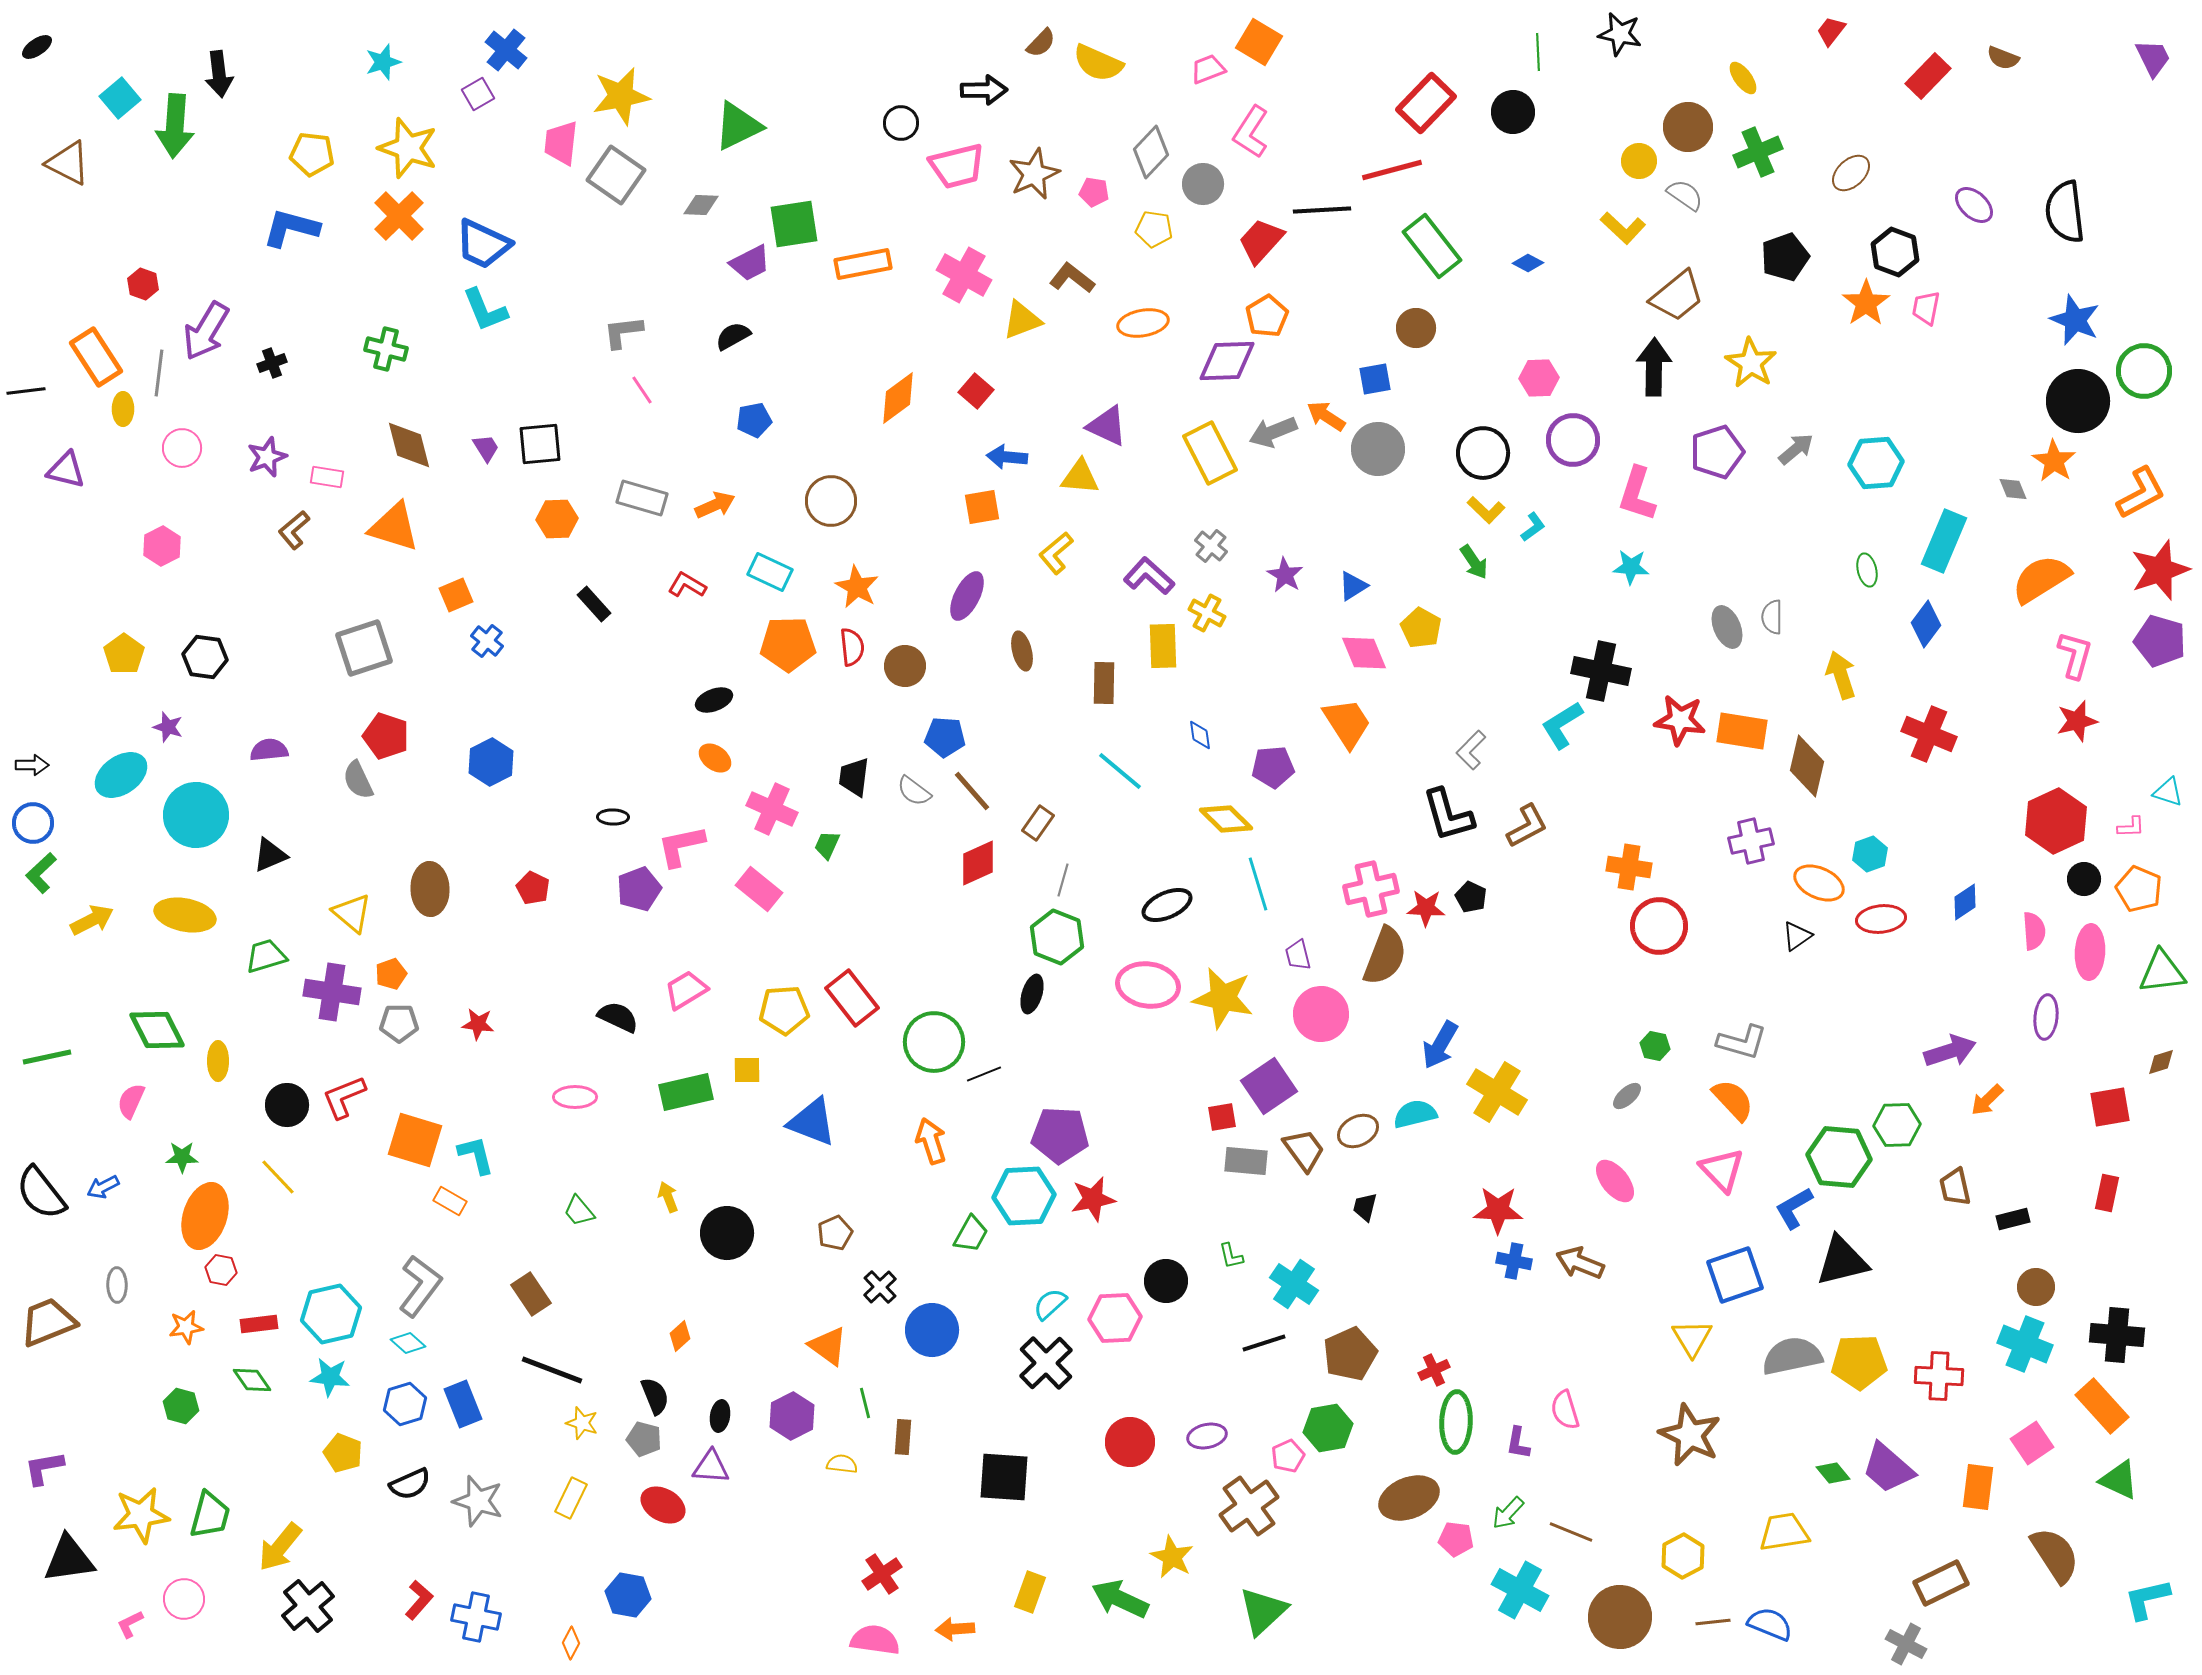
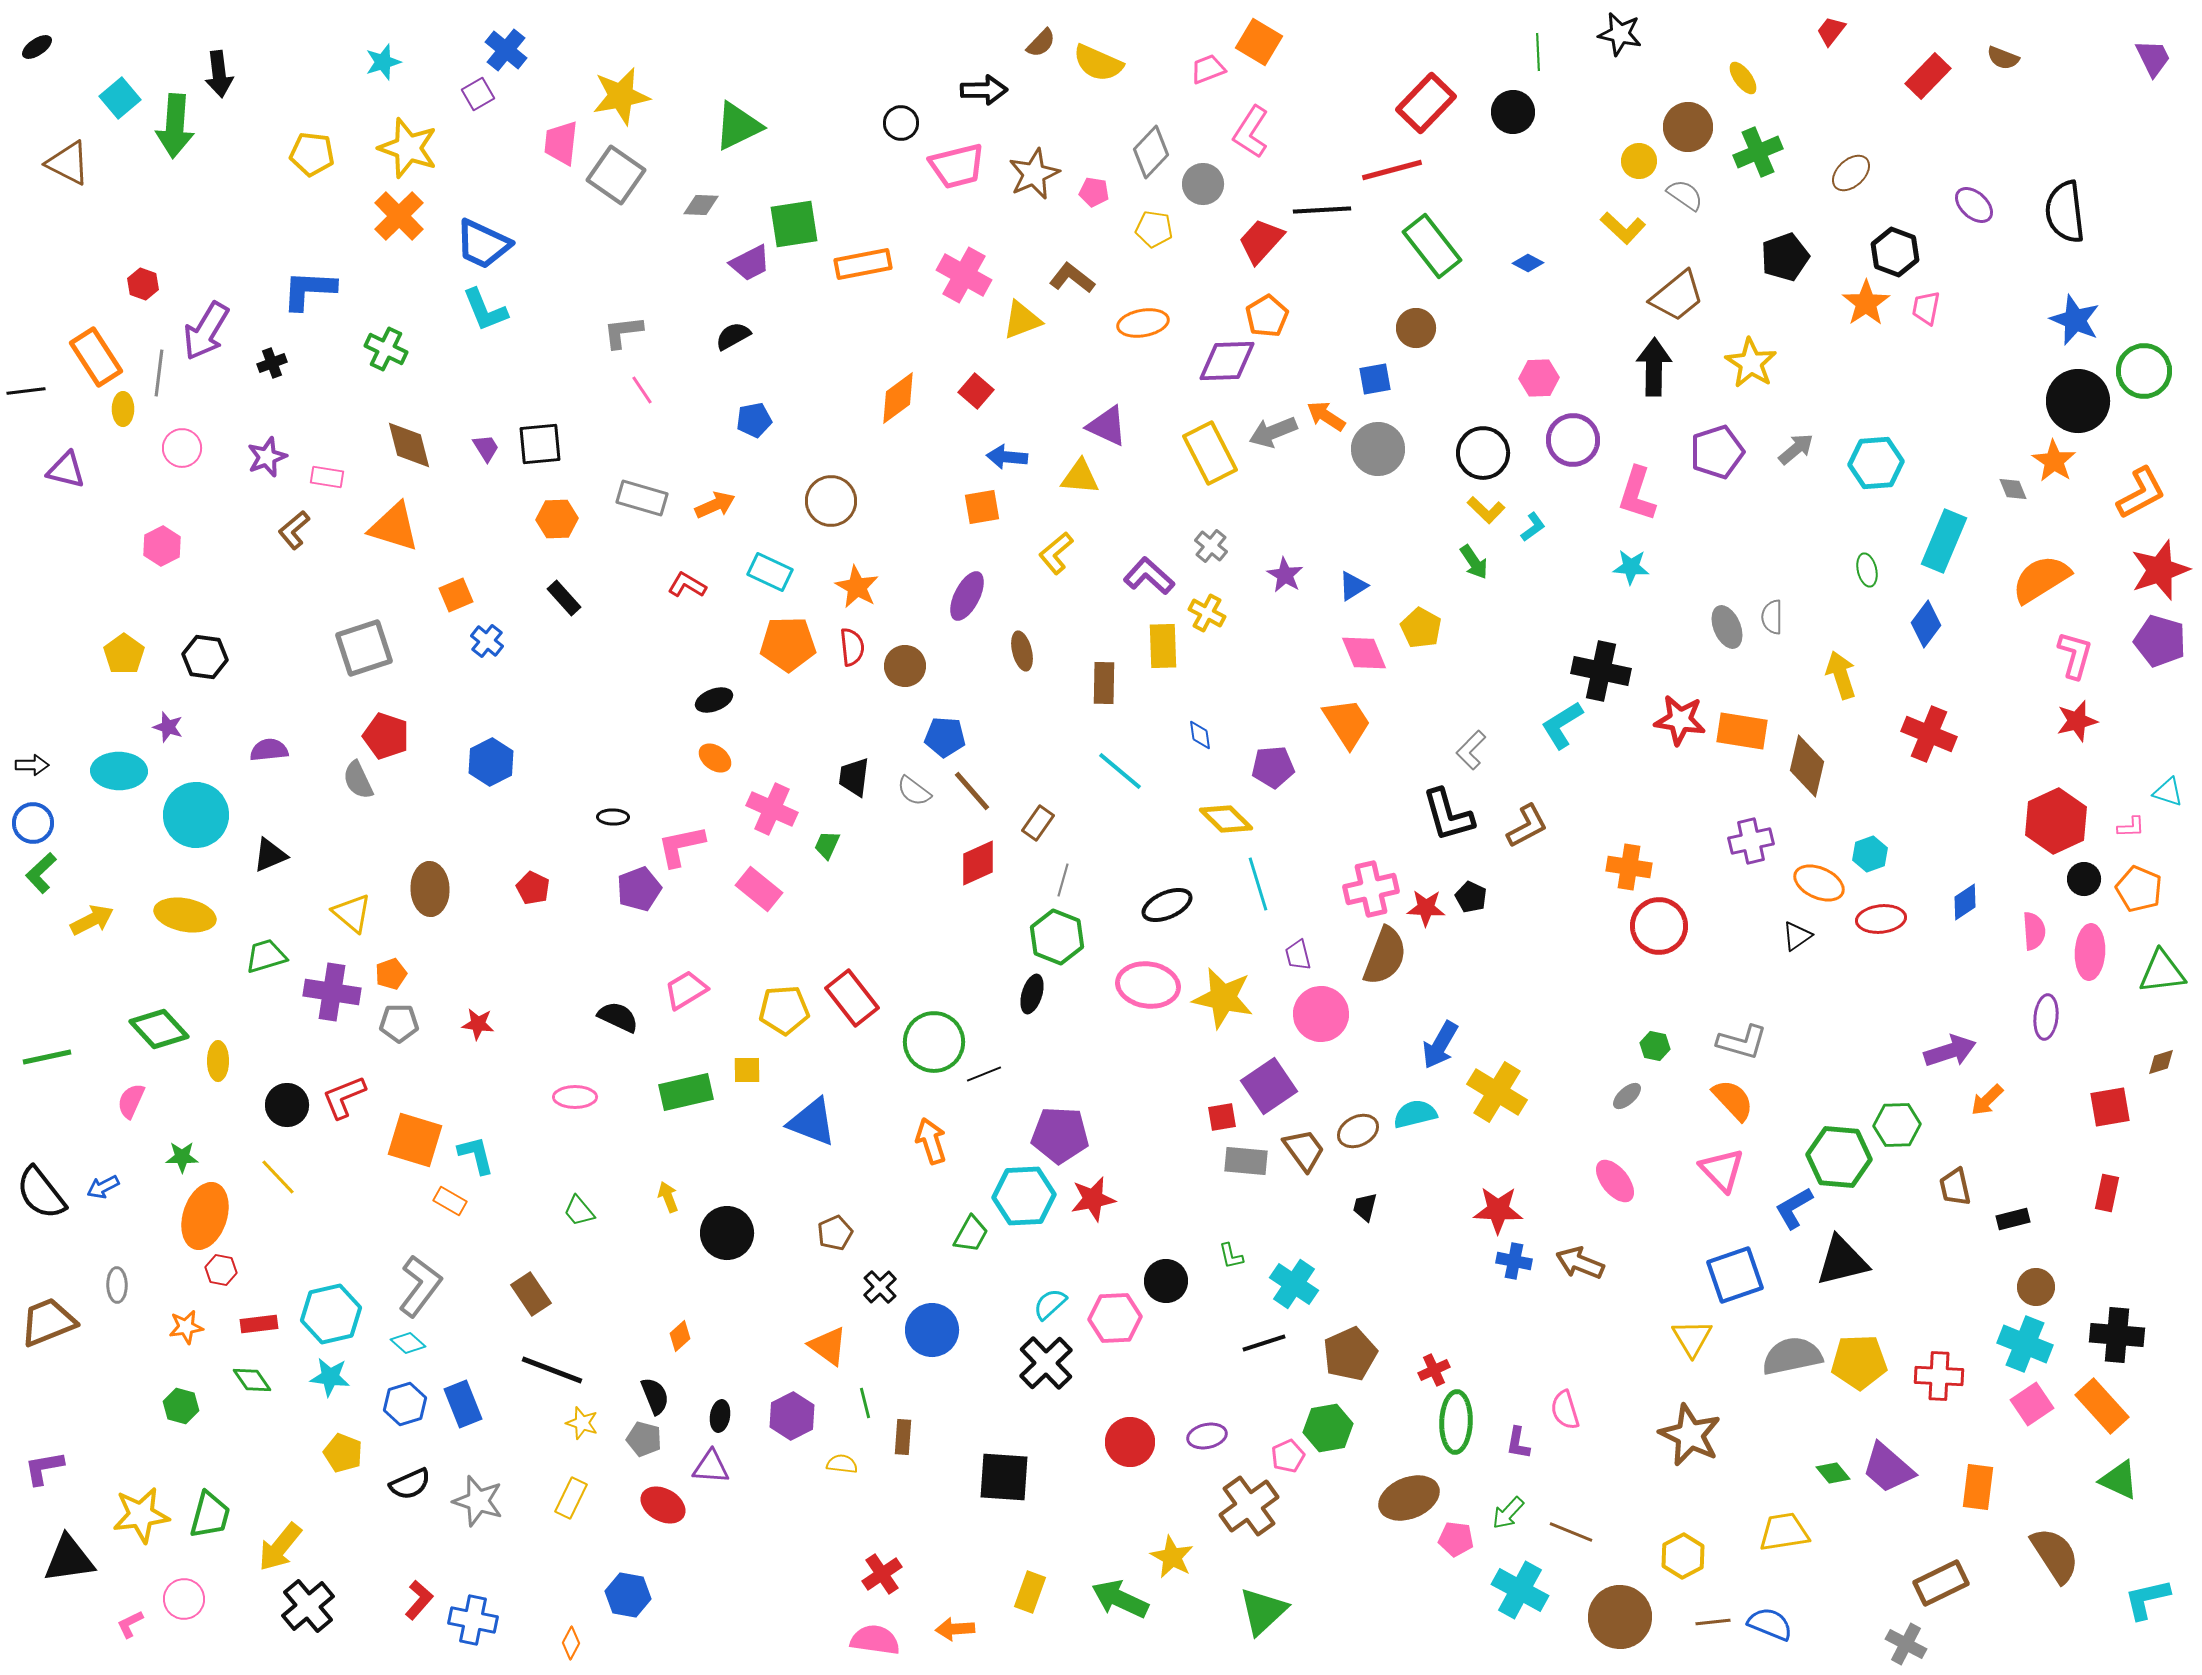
blue L-shape at (291, 228): moved 18 px right, 62 px down; rotated 12 degrees counterclockwise
green cross at (386, 349): rotated 12 degrees clockwise
black rectangle at (594, 604): moved 30 px left, 6 px up
cyan ellipse at (121, 775): moved 2 px left, 4 px up; rotated 36 degrees clockwise
green diamond at (157, 1030): moved 2 px right, 1 px up; rotated 16 degrees counterclockwise
pink square at (2032, 1443): moved 39 px up
blue cross at (476, 1617): moved 3 px left, 3 px down
